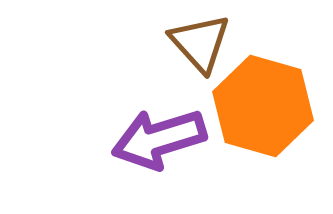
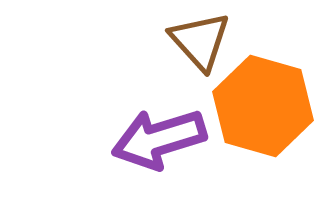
brown triangle: moved 2 px up
